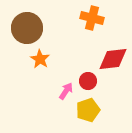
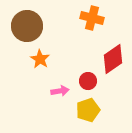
brown circle: moved 2 px up
red diamond: rotated 28 degrees counterclockwise
pink arrow: moved 6 px left; rotated 48 degrees clockwise
